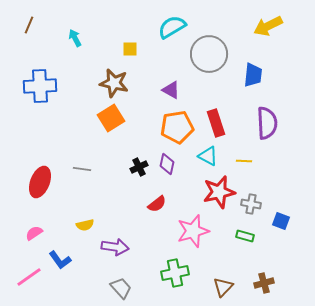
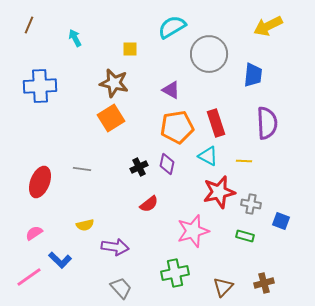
red semicircle: moved 8 px left
blue L-shape: rotated 10 degrees counterclockwise
